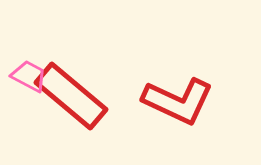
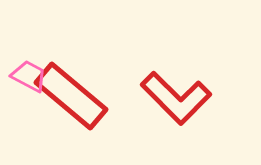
red L-shape: moved 2 px left, 3 px up; rotated 20 degrees clockwise
